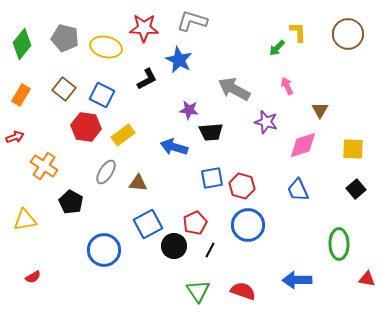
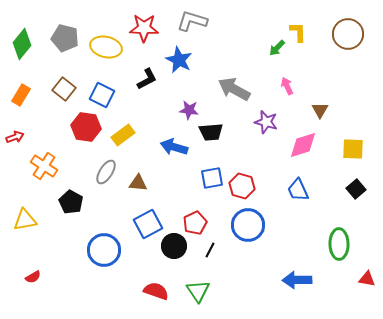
red semicircle at (243, 291): moved 87 px left
